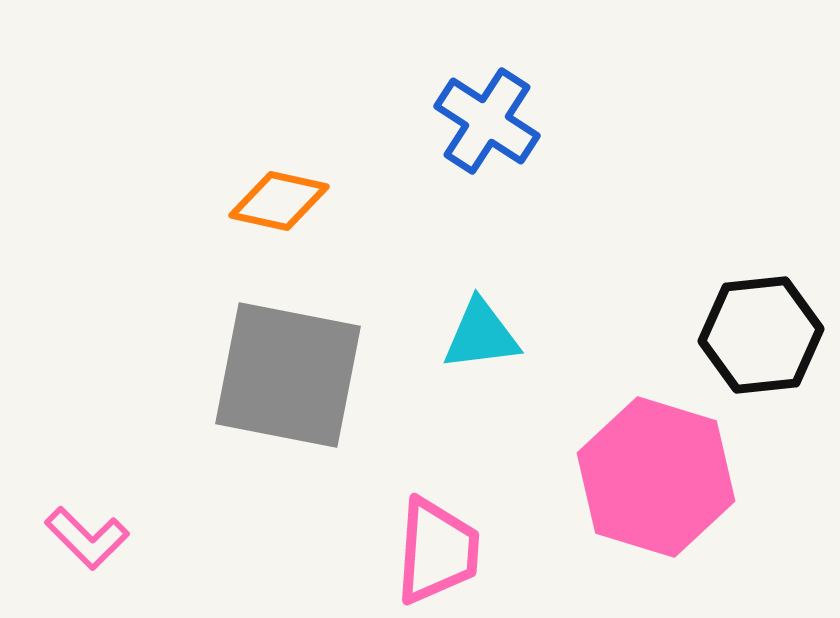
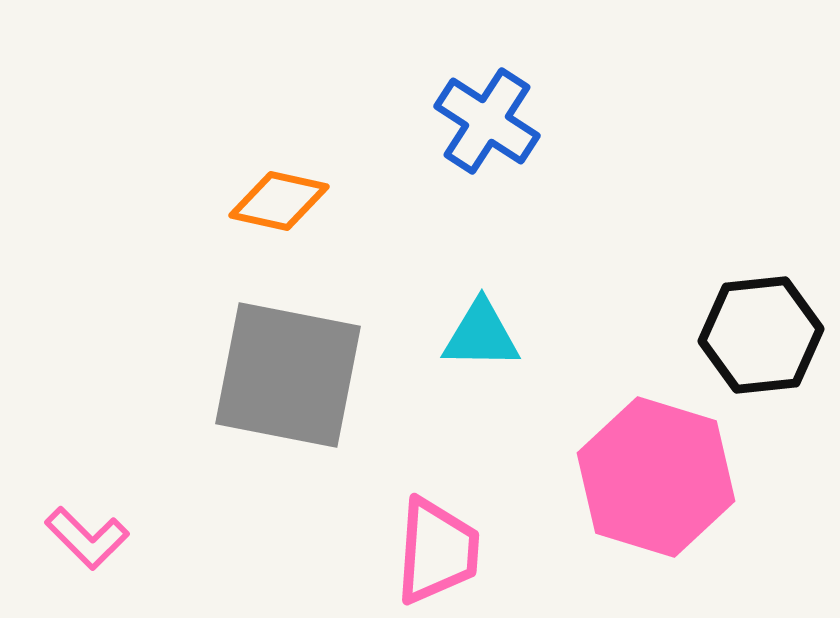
cyan triangle: rotated 8 degrees clockwise
